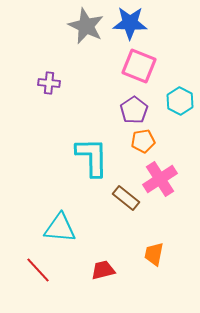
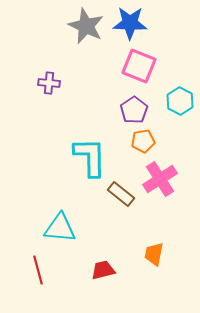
cyan L-shape: moved 2 px left
brown rectangle: moved 5 px left, 4 px up
red line: rotated 28 degrees clockwise
